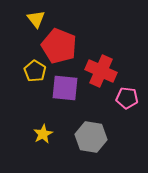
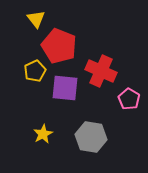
yellow pentagon: rotated 15 degrees clockwise
pink pentagon: moved 2 px right, 1 px down; rotated 25 degrees clockwise
